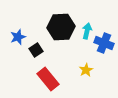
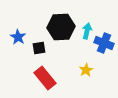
blue star: rotated 21 degrees counterclockwise
black square: moved 3 px right, 2 px up; rotated 24 degrees clockwise
red rectangle: moved 3 px left, 1 px up
